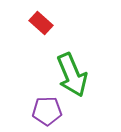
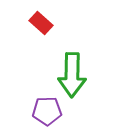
green arrow: rotated 24 degrees clockwise
